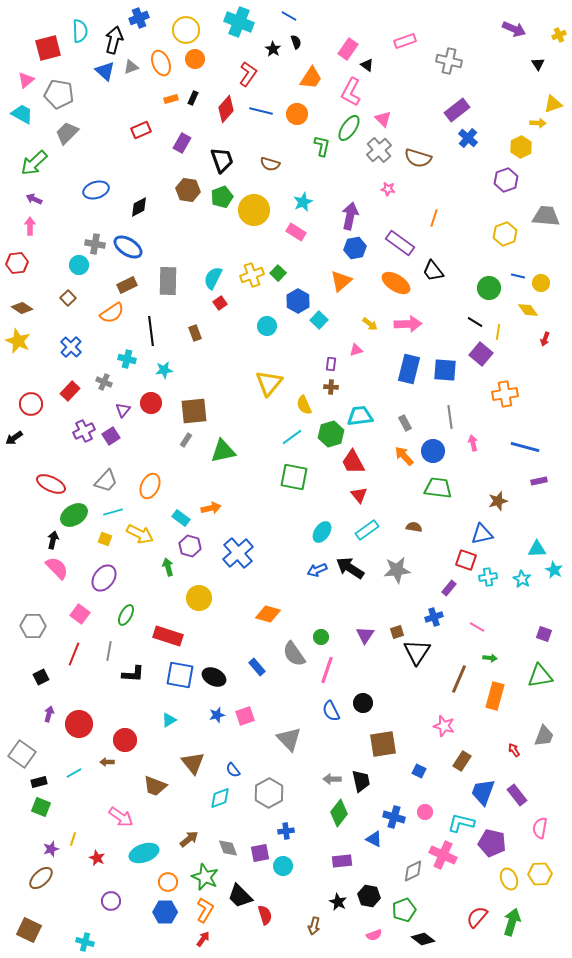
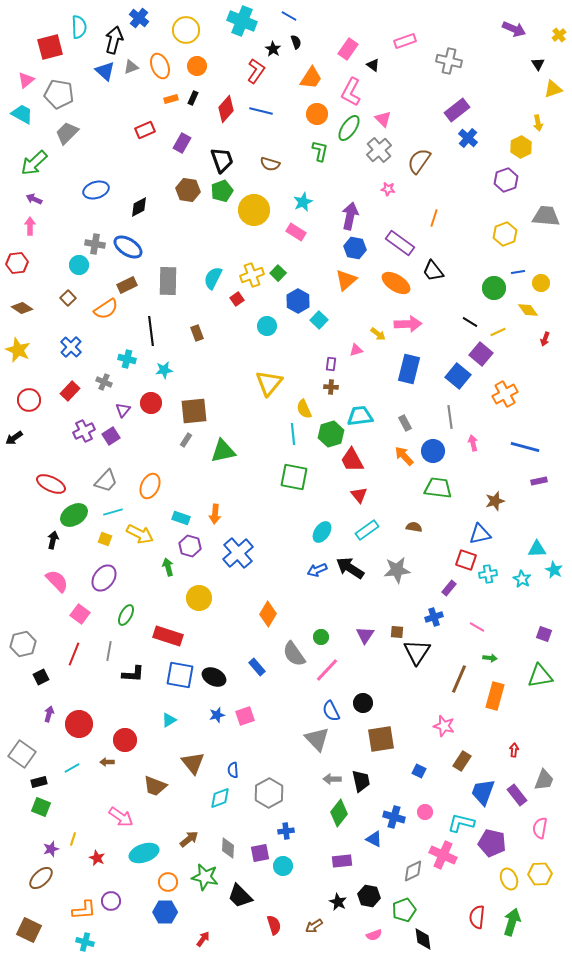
blue cross at (139, 18): rotated 30 degrees counterclockwise
cyan cross at (239, 22): moved 3 px right, 1 px up
cyan semicircle at (80, 31): moved 1 px left, 4 px up
yellow cross at (559, 35): rotated 16 degrees counterclockwise
red square at (48, 48): moved 2 px right, 1 px up
orange circle at (195, 59): moved 2 px right, 7 px down
orange ellipse at (161, 63): moved 1 px left, 3 px down
black triangle at (367, 65): moved 6 px right
red L-shape at (248, 74): moved 8 px right, 3 px up
yellow triangle at (553, 104): moved 15 px up
orange circle at (297, 114): moved 20 px right
yellow arrow at (538, 123): rotated 77 degrees clockwise
red rectangle at (141, 130): moved 4 px right
green L-shape at (322, 146): moved 2 px left, 5 px down
brown semicircle at (418, 158): moved 1 px right, 3 px down; rotated 108 degrees clockwise
green pentagon at (222, 197): moved 6 px up
blue hexagon at (355, 248): rotated 20 degrees clockwise
blue line at (518, 276): moved 4 px up; rotated 24 degrees counterclockwise
orange triangle at (341, 281): moved 5 px right, 1 px up
green circle at (489, 288): moved 5 px right
red square at (220, 303): moved 17 px right, 4 px up
orange semicircle at (112, 313): moved 6 px left, 4 px up
black line at (475, 322): moved 5 px left
yellow arrow at (370, 324): moved 8 px right, 10 px down
yellow line at (498, 332): rotated 56 degrees clockwise
brown rectangle at (195, 333): moved 2 px right
yellow star at (18, 341): moved 9 px down
blue square at (445, 370): moved 13 px right, 6 px down; rotated 35 degrees clockwise
orange cross at (505, 394): rotated 20 degrees counterclockwise
red circle at (31, 404): moved 2 px left, 4 px up
yellow semicircle at (304, 405): moved 4 px down
cyan line at (292, 437): moved 1 px right, 3 px up; rotated 60 degrees counterclockwise
red trapezoid at (353, 462): moved 1 px left, 2 px up
brown star at (498, 501): moved 3 px left
orange arrow at (211, 508): moved 4 px right, 6 px down; rotated 108 degrees clockwise
cyan rectangle at (181, 518): rotated 18 degrees counterclockwise
blue triangle at (482, 534): moved 2 px left
pink semicircle at (57, 568): moved 13 px down
cyan cross at (488, 577): moved 3 px up
orange diamond at (268, 614): rotated 75 degrees counterclockwise
gray hexagon at (33, 626): moved 10 px left, 18 px down; rotated 15 degrees counterclockwise
brown square at (397, 632): rotated 24 degrees clockwise
pink line at (327, 670): rotated 24 degrees clockwise
gray trapezoid at (544, 736): moved 44 px down
gray triangle at (289, 739): moved 28 px right
brown square at (383, 744): moved 2 px left, 5 px up
red arrow at (514, 750): rotated 40 degrees clockwise
blue semicircle at (233, 770): rotated 35 degrees clockwise
cyan line at (74, 773): moved 2 px left, 5 px up
gray diamond at (228, 848): rotated 25 degrees clockwise
green star at (205, 877): rotated 12 degrees counterclockwise
orange L-shape at (205, 910): moved 121 px left; rotated 55 degrees clockwise
red semicircle at (265, 915): moved 9 px right, 10 px down
red semicircle at (477, 917): rotated 35 degrees counterclockwise
brown arrow at (314, 926): rotated 42 degrees clockwise
black diamond at (423, 939): rotated 45 degrees clockwise
